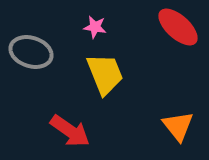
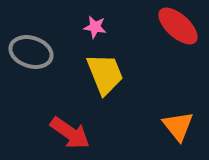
red ellipse: moved 1 px up
red arrow: moved 2 px down
